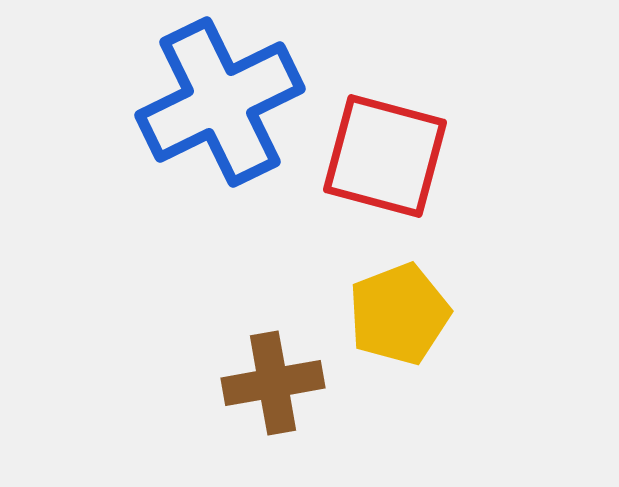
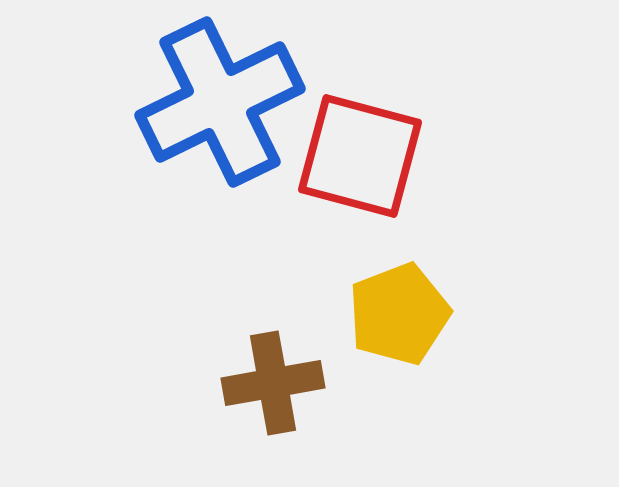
red square: moved 25 px left
